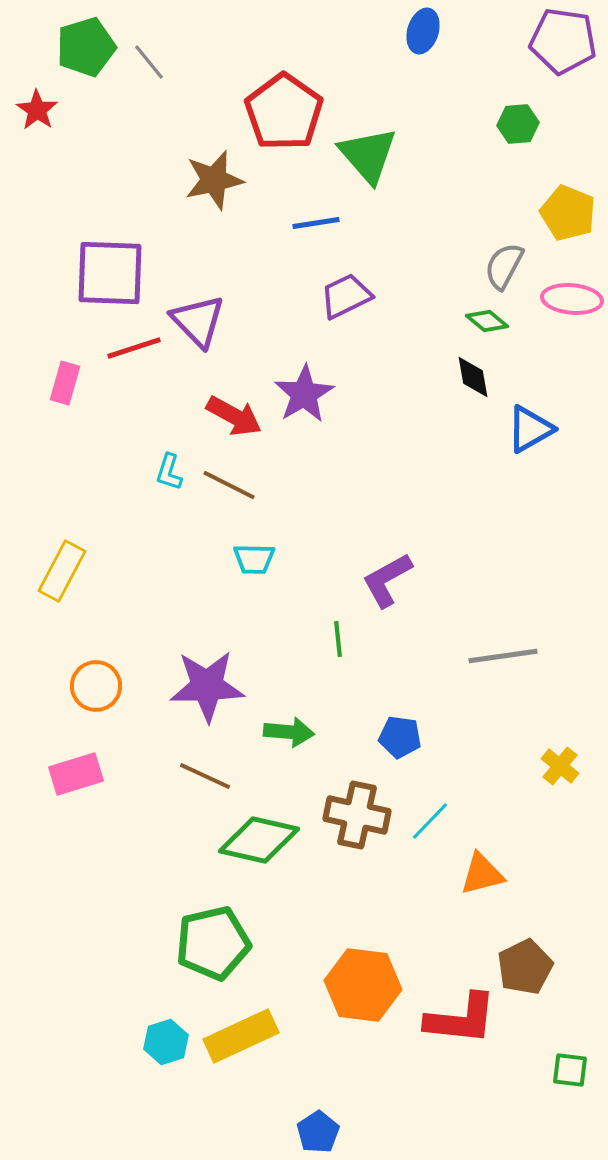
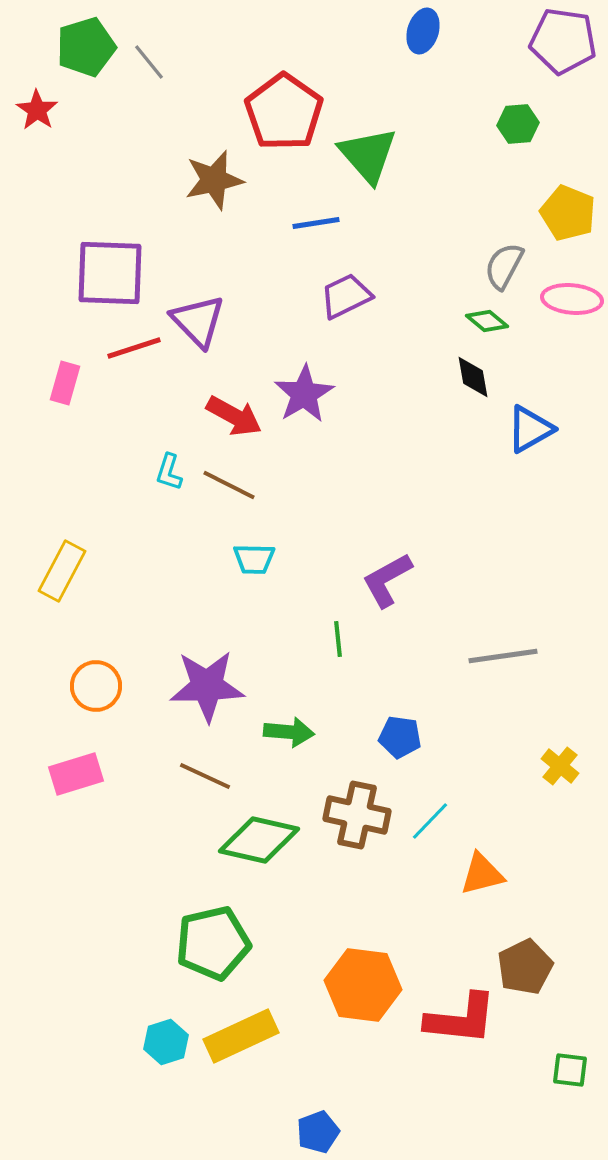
blue pentagon at (318, 1132): rotated 12 degrees clockwise
